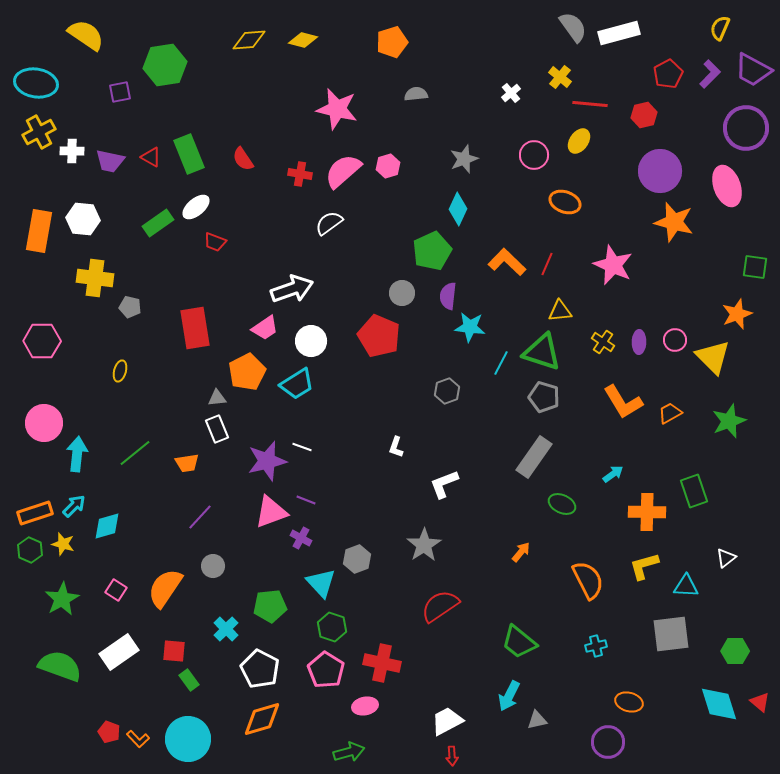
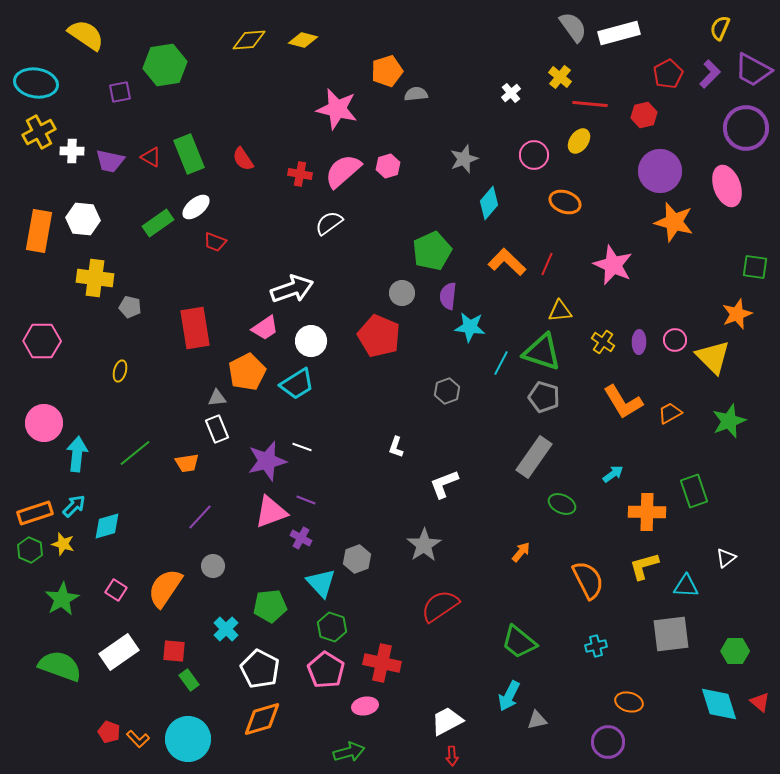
orange pentagon at (392, 42): moved 5 px left, 29 px down
cyan diamond at (458, 209): moved 31 px right, 6 px up; rotated 16 degrees clockwise
